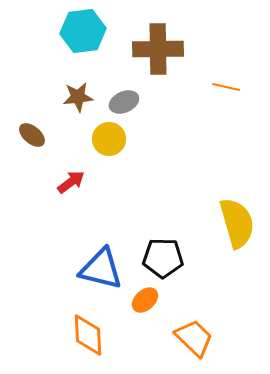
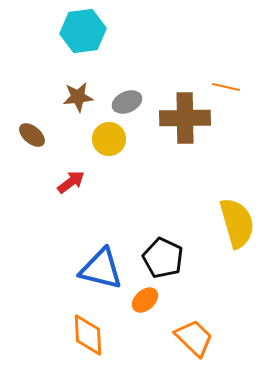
brown cross: moved 27 px right, 69 px down
gray ellipse: moved 3 px right
black pentagon: rotated 24 degrees clockwise
